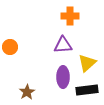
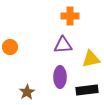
yellow triangle: moved 4 px right, 4 px up; rotated 30 degrees clockwise
purple ellipse: moved 3 px left
